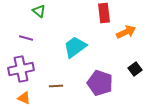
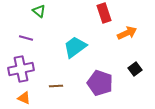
red rectangle: rotated 12 degrees counterclockwise
orange arrow: moved 1 px right, 1 px down
